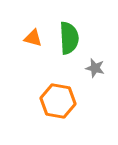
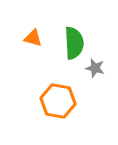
green semicircle: moved 5 px right, 5 px down
